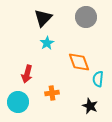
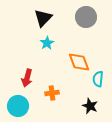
red arrow: moved 4 px down
cyan circle: moved 4 px down
